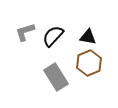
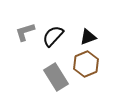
black triangle: rotated 30 degrees counterclockwise
brown hexagon: moved 3 px left, 1 px down
